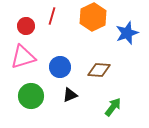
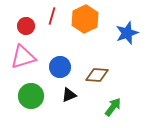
orange hexagon: moved 8 px left, 2 px down
brown diamond: moved 2 px left, 5 px down
black triangle: moved 1 px left
